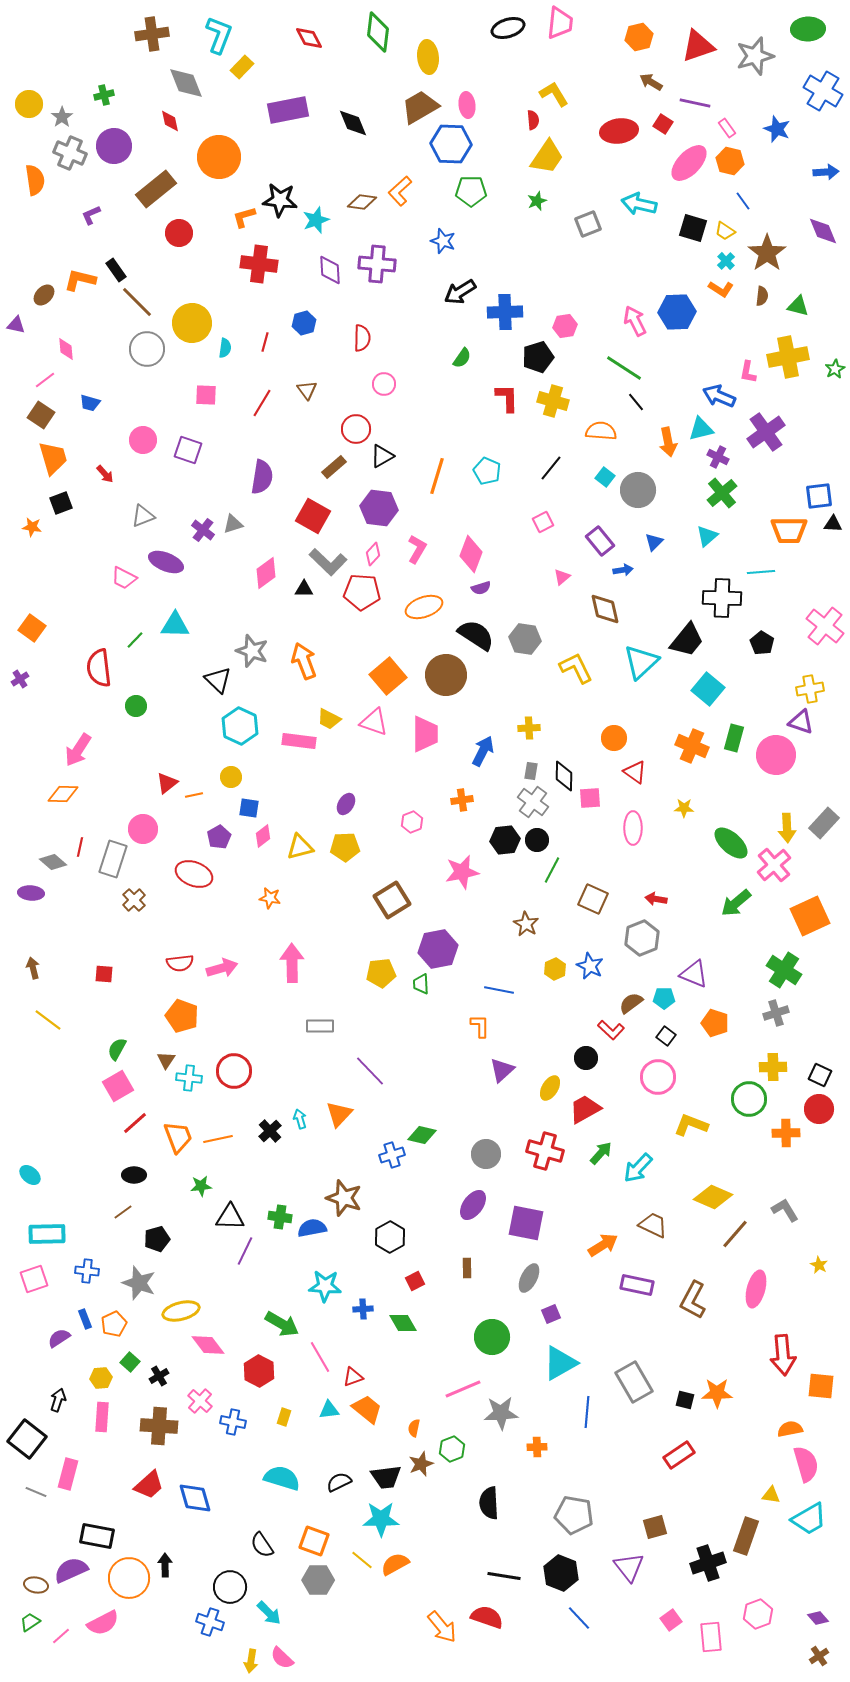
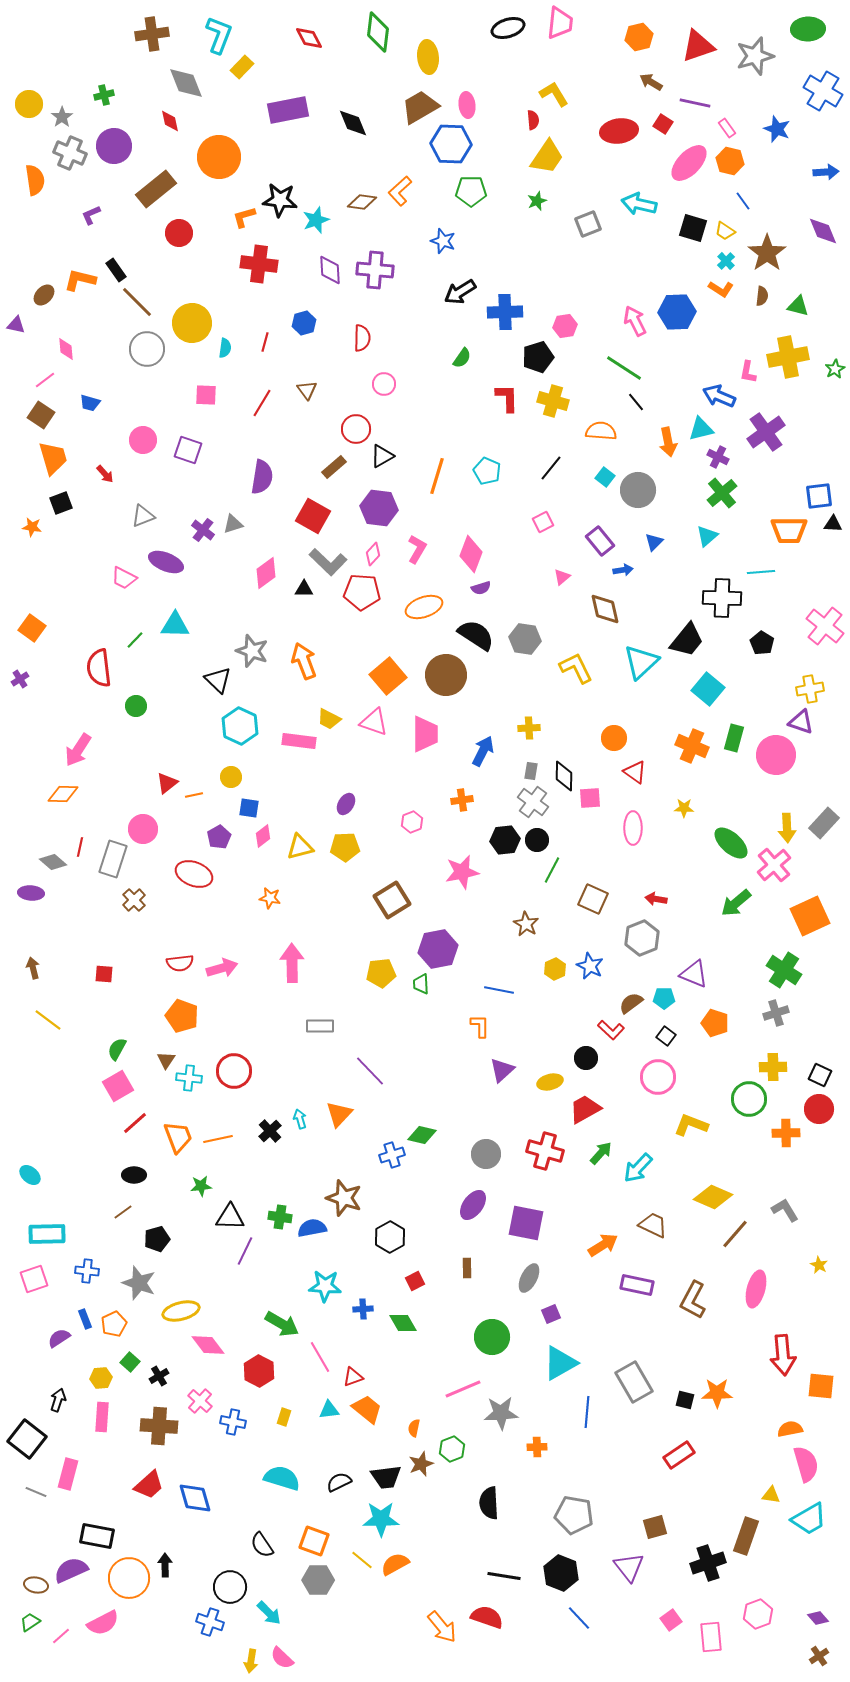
purple cross at (377, 264): moved 2 px left, 6 px down
yellow ellipse at (550, 1088): moved 6 px up; rotated 45 degrees clockwise
